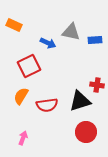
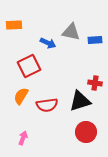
orange rectangle: rotated 28 degrees counterclockwise
red cross: moved 2 px left, 2 px up
